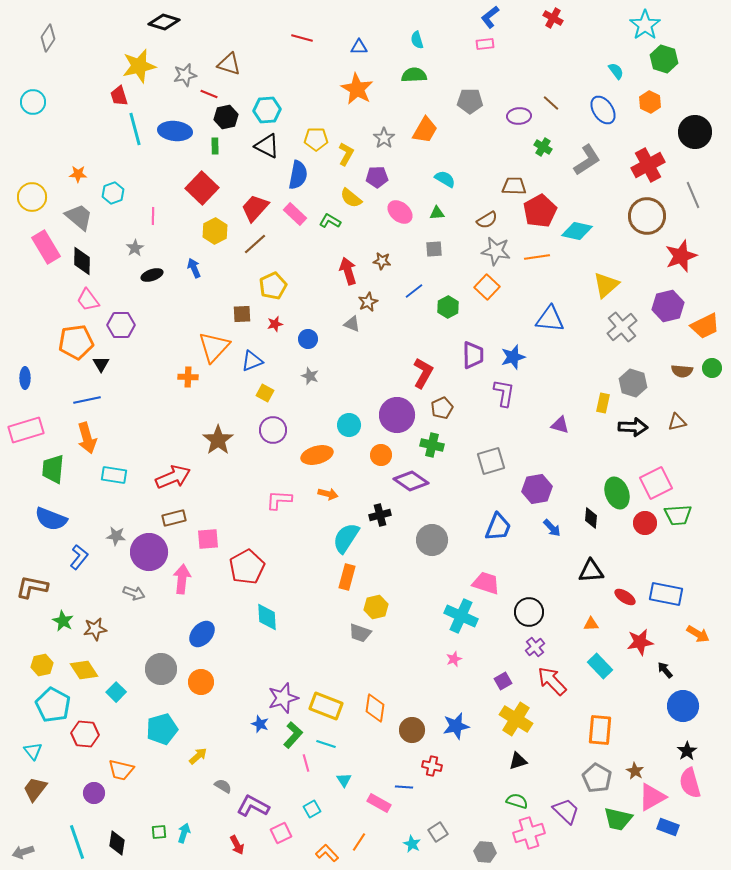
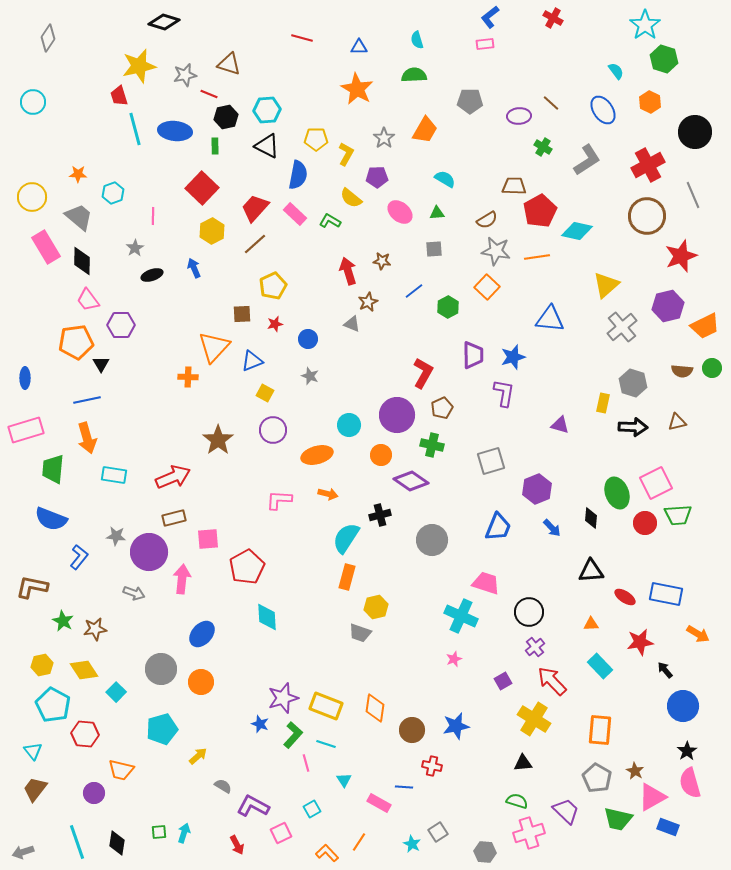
yellow hexagon at (215, 231): moved 3 px left
purple hexagon at (537, 489): rotated 12 degrees counterclockwise
yellow cross at (516, 719): moved 18 px right
black triangle at (518, 761): moved 5 px right, 2 px down; rotated 12 degrees clockwise
